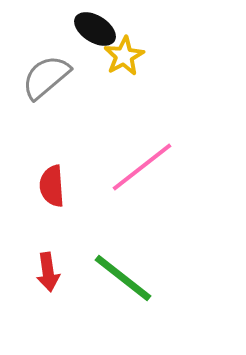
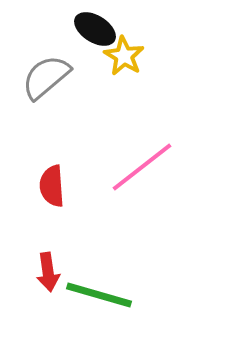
yellow star: rotated 12 degrees counterclockwise
green line: moved 24 px left, 17 px down; rotated 22 degrees counterclockwise
